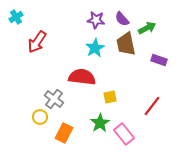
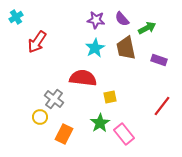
brown trapezoid: moved 4 px down
red semicircle: moved 1 px right, 1 px down
red line: moved 10 px right
orange rectangle: moved 1 px down
